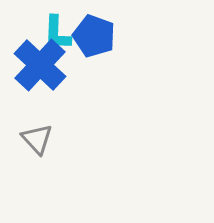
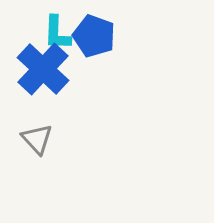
blue cross: moved 3 px right, 4 px down
